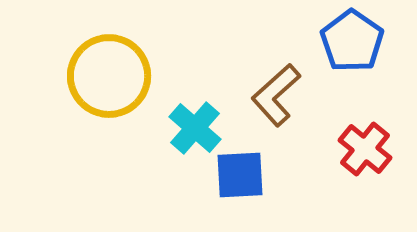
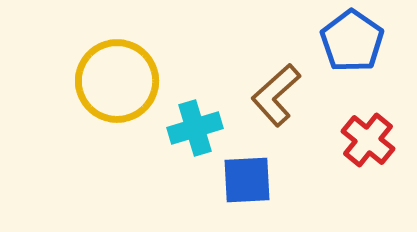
yellow circle: moved 8 px right, 5 px down
cyan cross: rotated 32 degrees clockwise
red cross: moved 3 px right, 9 px up
blue square: moved 7 px right, 5 px down
